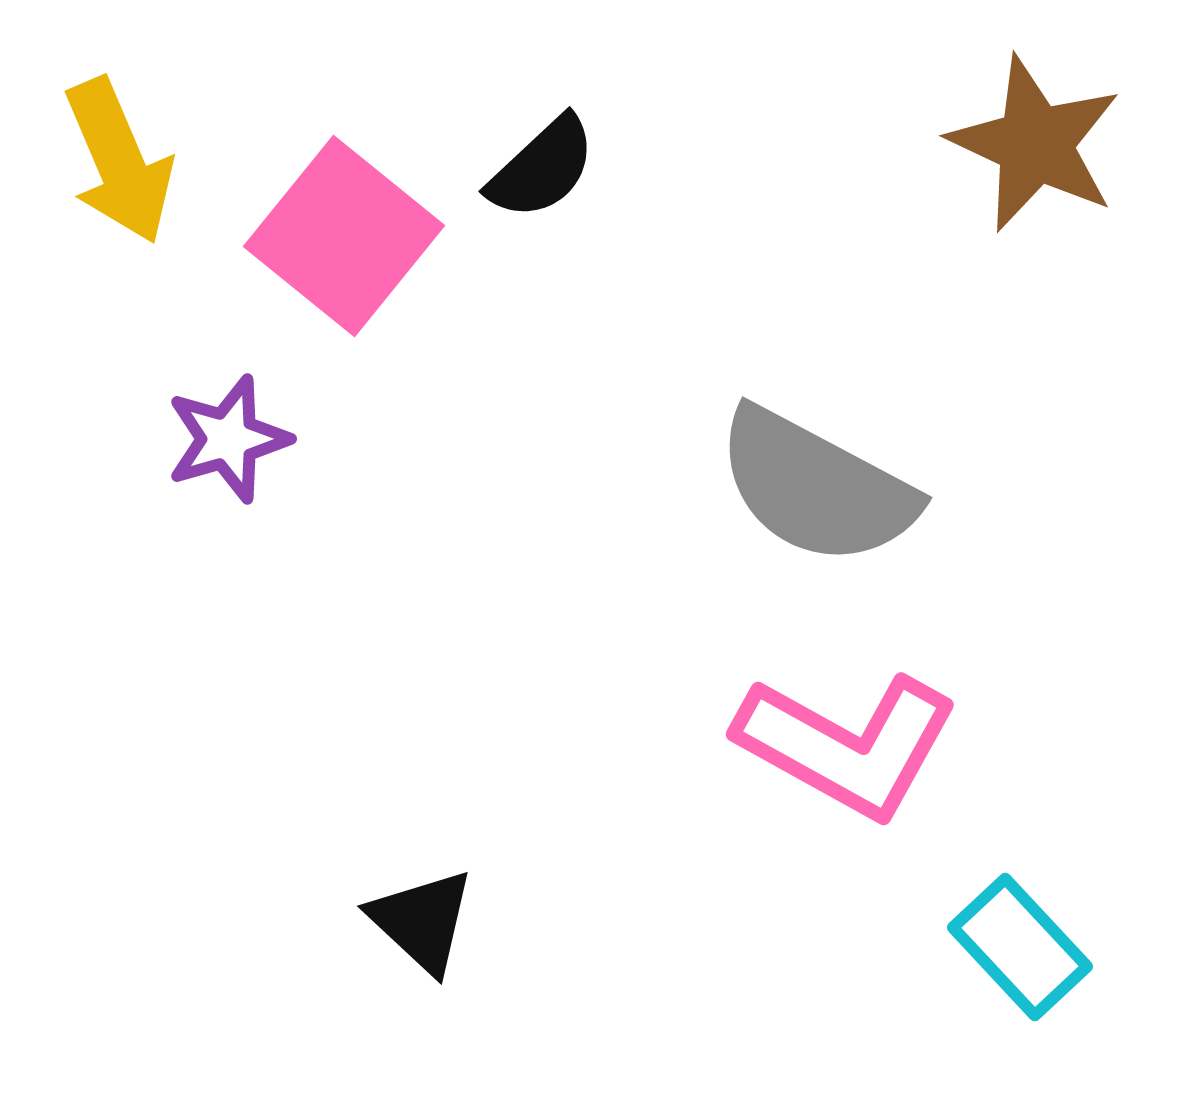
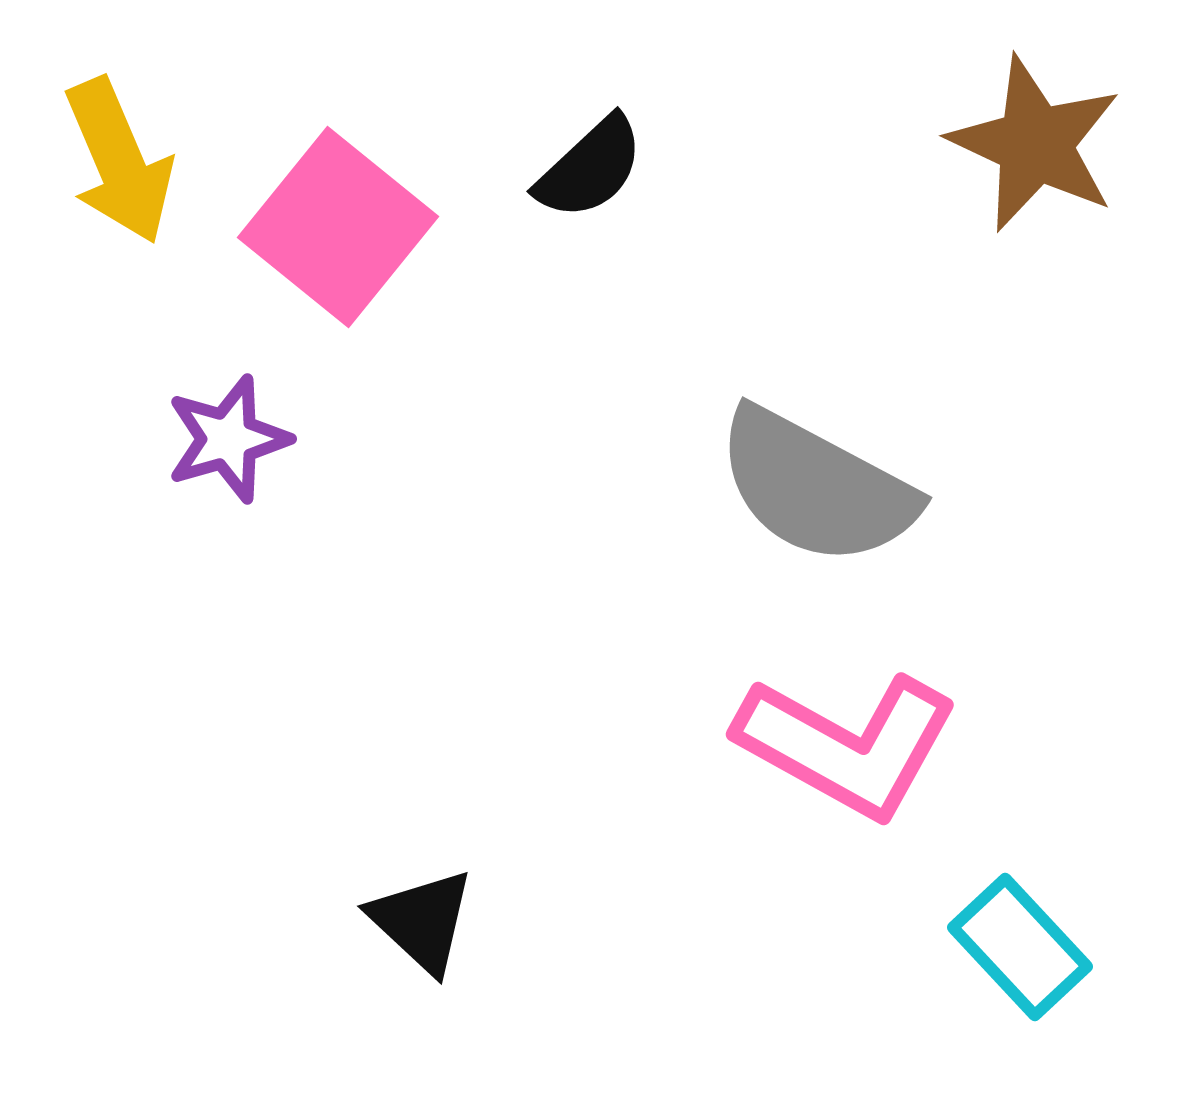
black semicircle: moved 48 px right
pink square: moved 6 px left, 9 px up
